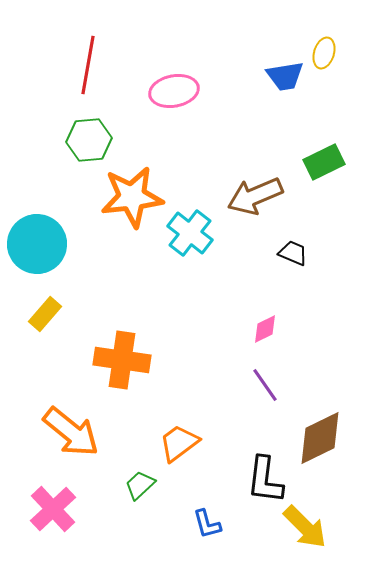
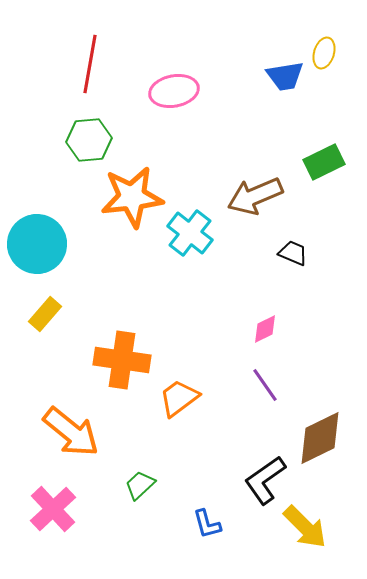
red line: moved 2 px right, 1 px up
orange trapezoid: moved 45 px up
black L-shape: rotated 48 degrees clockwise
